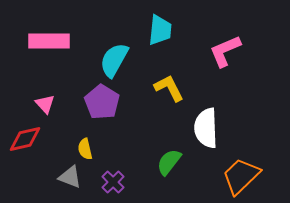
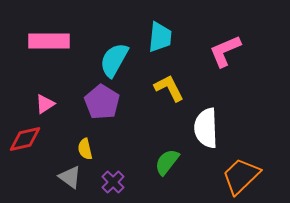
cyan trapezoid: moved 7 px down
pink triangle: rotated 40 degrees clockwise
green semicircle: moved 2 px left
gray triangle: rotated 15 degrees clockwise
